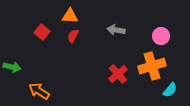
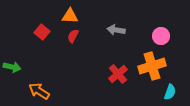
cyan semicircle: moved 2 px down; rotated 21 degrees counterclockwise
